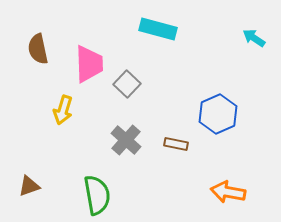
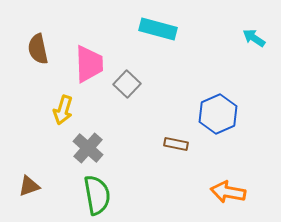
gray cross: moved 38 px left, 8 px down
